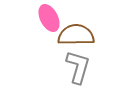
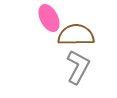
gray L-shape: rotated 12 degrees clockwise
